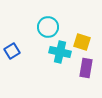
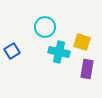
cyan circle: moved 3 px left
cyan cross: moved 1 px left
purple rectangle: moved 1 px right, 1 px down
